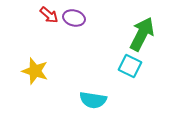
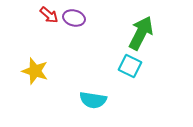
green arrow: moved 1 px left, 1 px up
